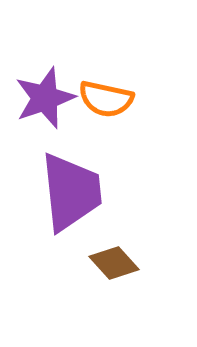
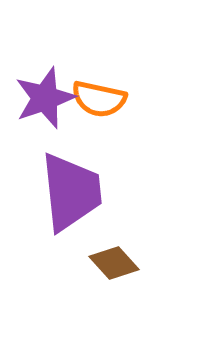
orange semicircle: moved 7 px left
